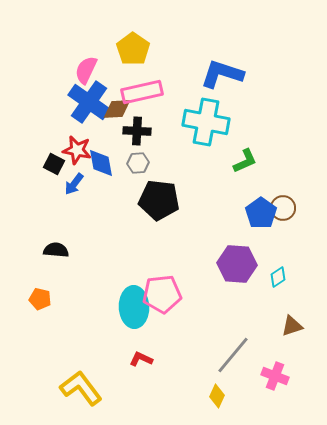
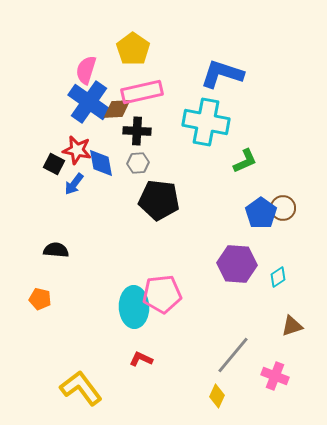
pink semicircle: rotated 8 degrees counterclockwise
